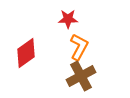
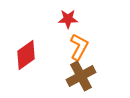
red diamond: moved 2 px down
